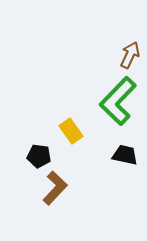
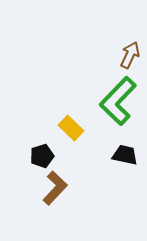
yellow rectangle: moved 3 px up; rotated 10 degrees counterclockwise
black pentagon: moved 3 px right; rotated 25 degrees counterclockwise
